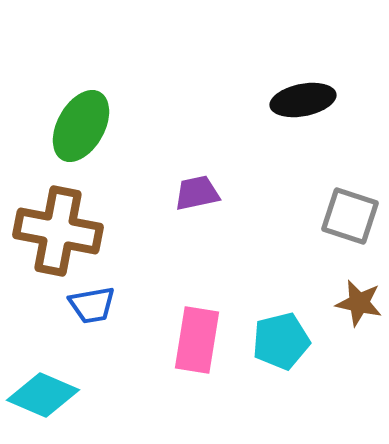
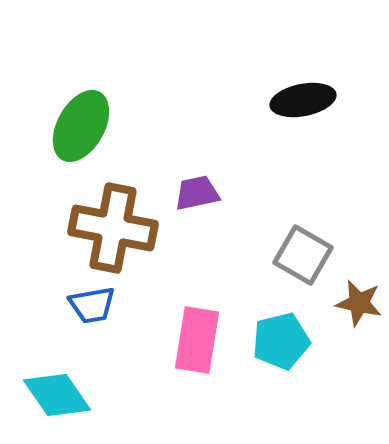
gray square: moved 47 px left, 39 px down; rotated 12 degrees clockwise
brown cross: moved 55 px right, 3 px up
cyan diamond: moved 14 px right; rotated 32 degrees clockwise
